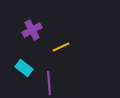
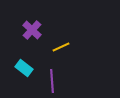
purple cross: rotated 18 degrees counterclockwise
purple line: moved 3 px right, 2 px up
